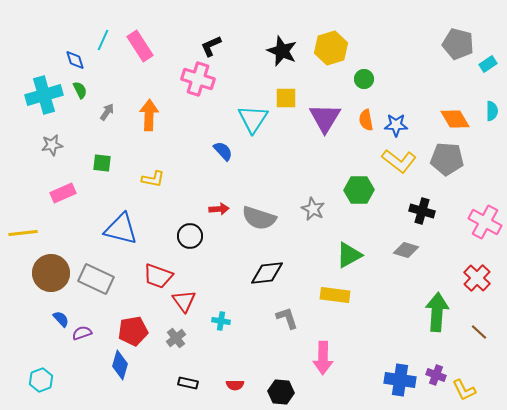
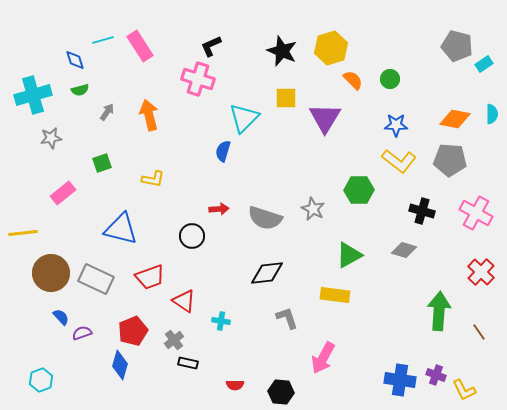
cyan line at (103, 40): rotated 50 degrees clockwise
gray pentagon at (458, 44): moved 1 px left, 2 px down
cyan rectangle at (488, 64): moved 4 px left
green circle at (364, 79): moved 26 px right
green semicircle at (80, 90): rotated 102 degrees clockwise
cyan cross at (44, 95): moved 11 px left
cyan semicircle at (492, 111): moved 3 px down
orange arrow at (149, 115): rotated 16 degrees counterclockwise
cyan triangle at (253, 119): moved 9 px left, 1 px up; rotated 12 degrees clockwise
orange diamond at (455, 119): rotated 48 degrees counterclockwise
orange semicircle at (366, 120): moved 13 px left, 40 px up; rotated 145 degrees clockwise
gray star at (52, 145): moved 1 px left, 7 px up
blue semicircle at (223, 151): rotated 120 degrees counterclockwise
gray pentagon at (447, 159): moved 3 px right, 1 px down
green square at (102, 163): rotated 24 degrees counterclockwise
pink rectangle at (63, 193): rotated 15 degrees counterclockwise
gray semicircle at (259, 218): moved 6 px right
pink cross at (485, 222): moved 9 px left, 9 px up
black circle at (190, 236): moved 2 px right
gray diamond at (406, 250): moved 2 px left
red trapezoid at (158, 276): moved 8 px left, 1 px down; rotated 40 degrees counterclockwise
red cross at (477, 278): moved 4 px right, 6 px up
red triangle at (184, 301): rotated 20 degrees counterclockwise
green arrow at (437, 312): moved 2 px right, 1 px up
blue semicircle at (61, 319): moved 2 px up
red pentagon at (133, 331): rotated 12 degrees counterclockwise
brown line at (479, 332): rotated 12 degrees clockwise
gray cross at (176, 338): moved 2 px left, 2 px down
pink arrow at (323, 358): rotated 28 degrees clockwise
black rectangle at (188, 383): moved 20 px up
